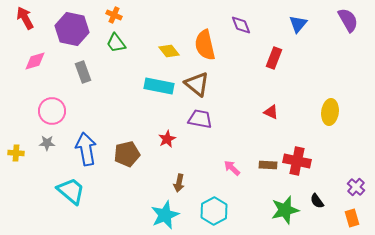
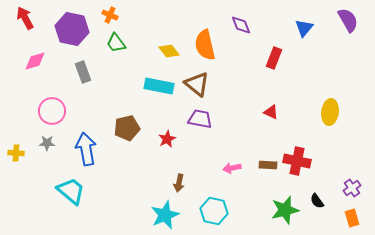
orange cross: moved 4 px left
blue triangle: moved 6 px right, 4 px down
brown pentagon: moved 26 px up
pink arrow: rotated 54 degrees counterclockwise
purple cross: moved 4 px left, 1 px down; rotated 12 degrees clockwise
cyan hexagon: rotated 20 degrees counterclockwise
